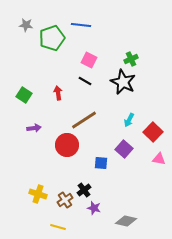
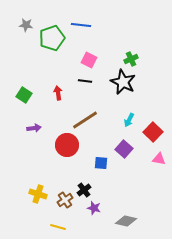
black line: rotated 24 degrees counterclockwise
brown line: moved 1 px right
